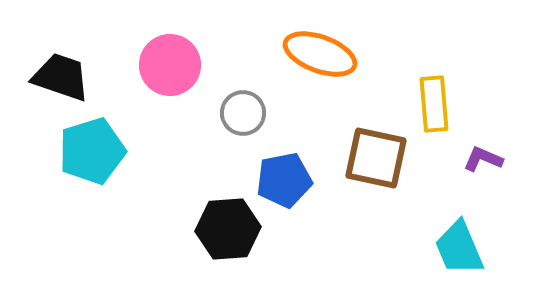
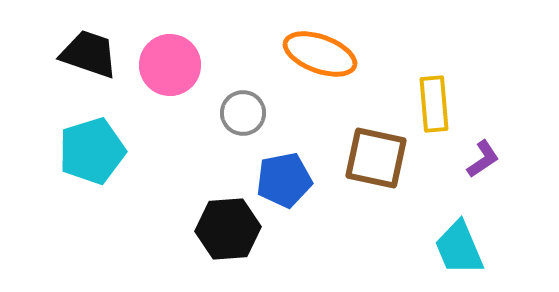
black trapezoid: moved 28 px right, 23 px up
purple L-shape: rotated 123 degrees clockwise
